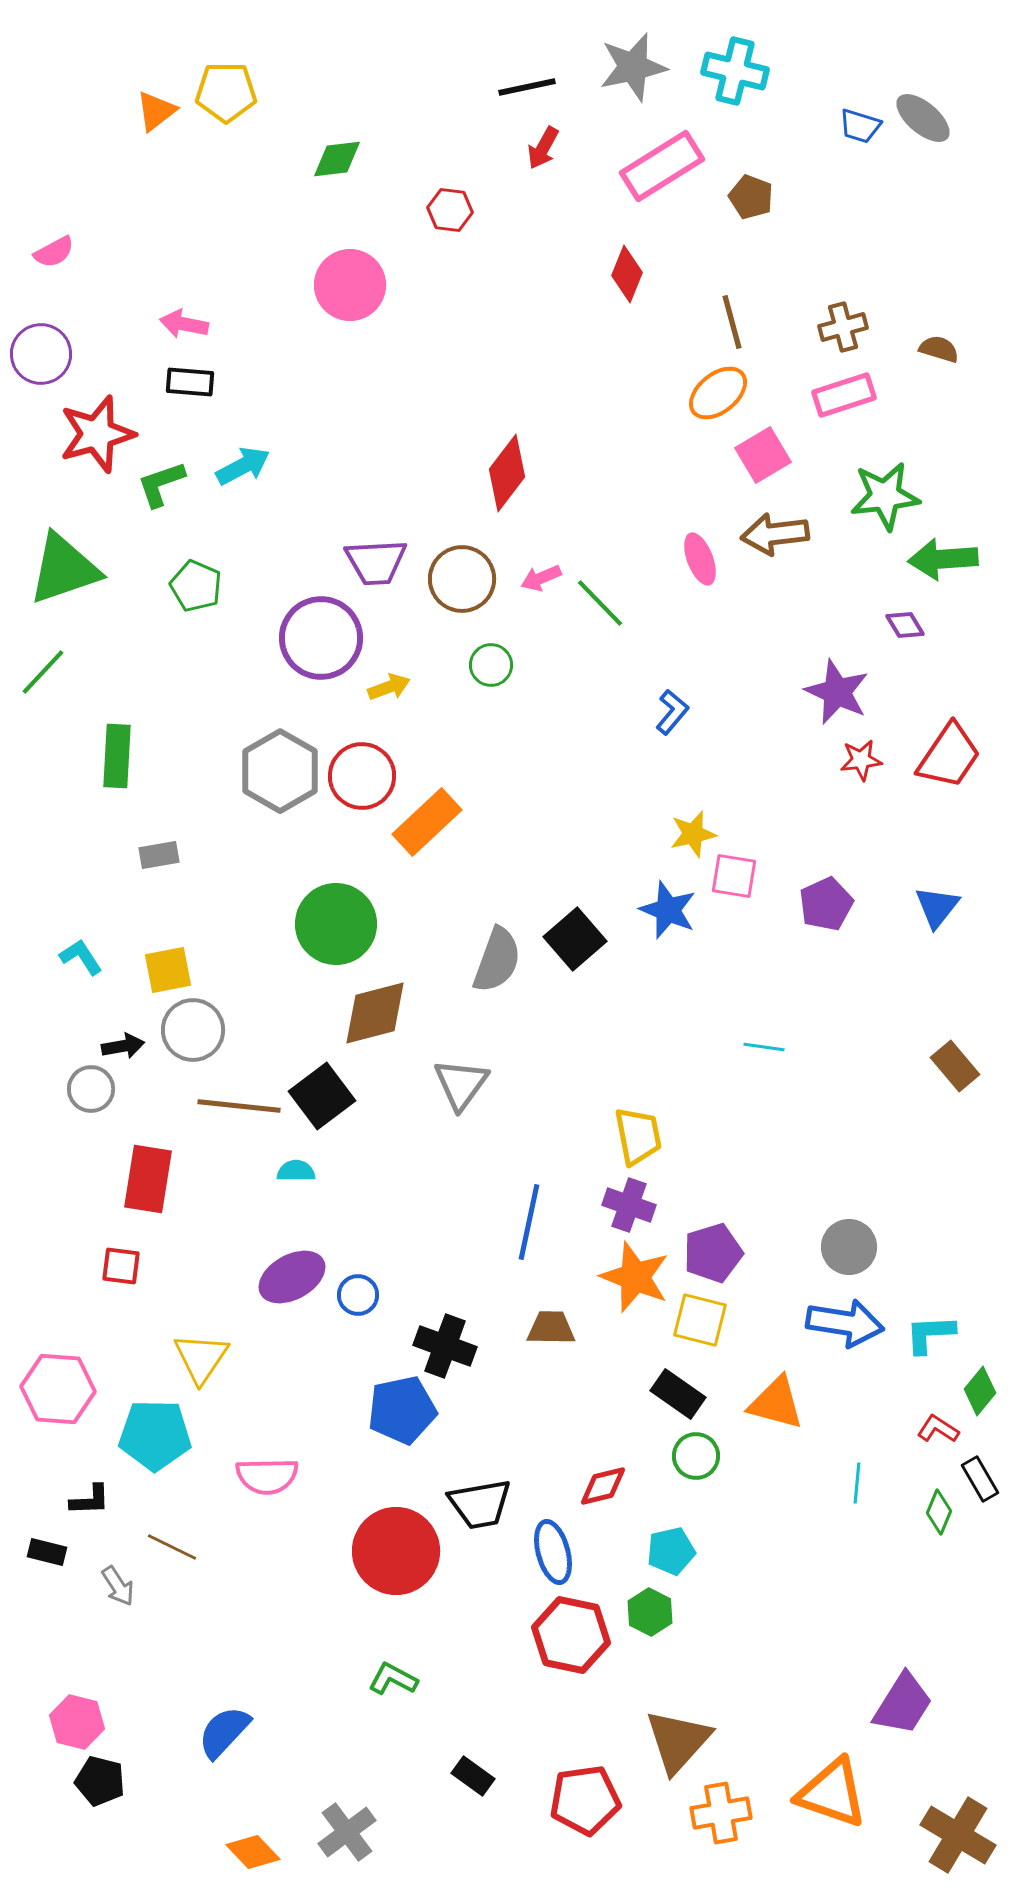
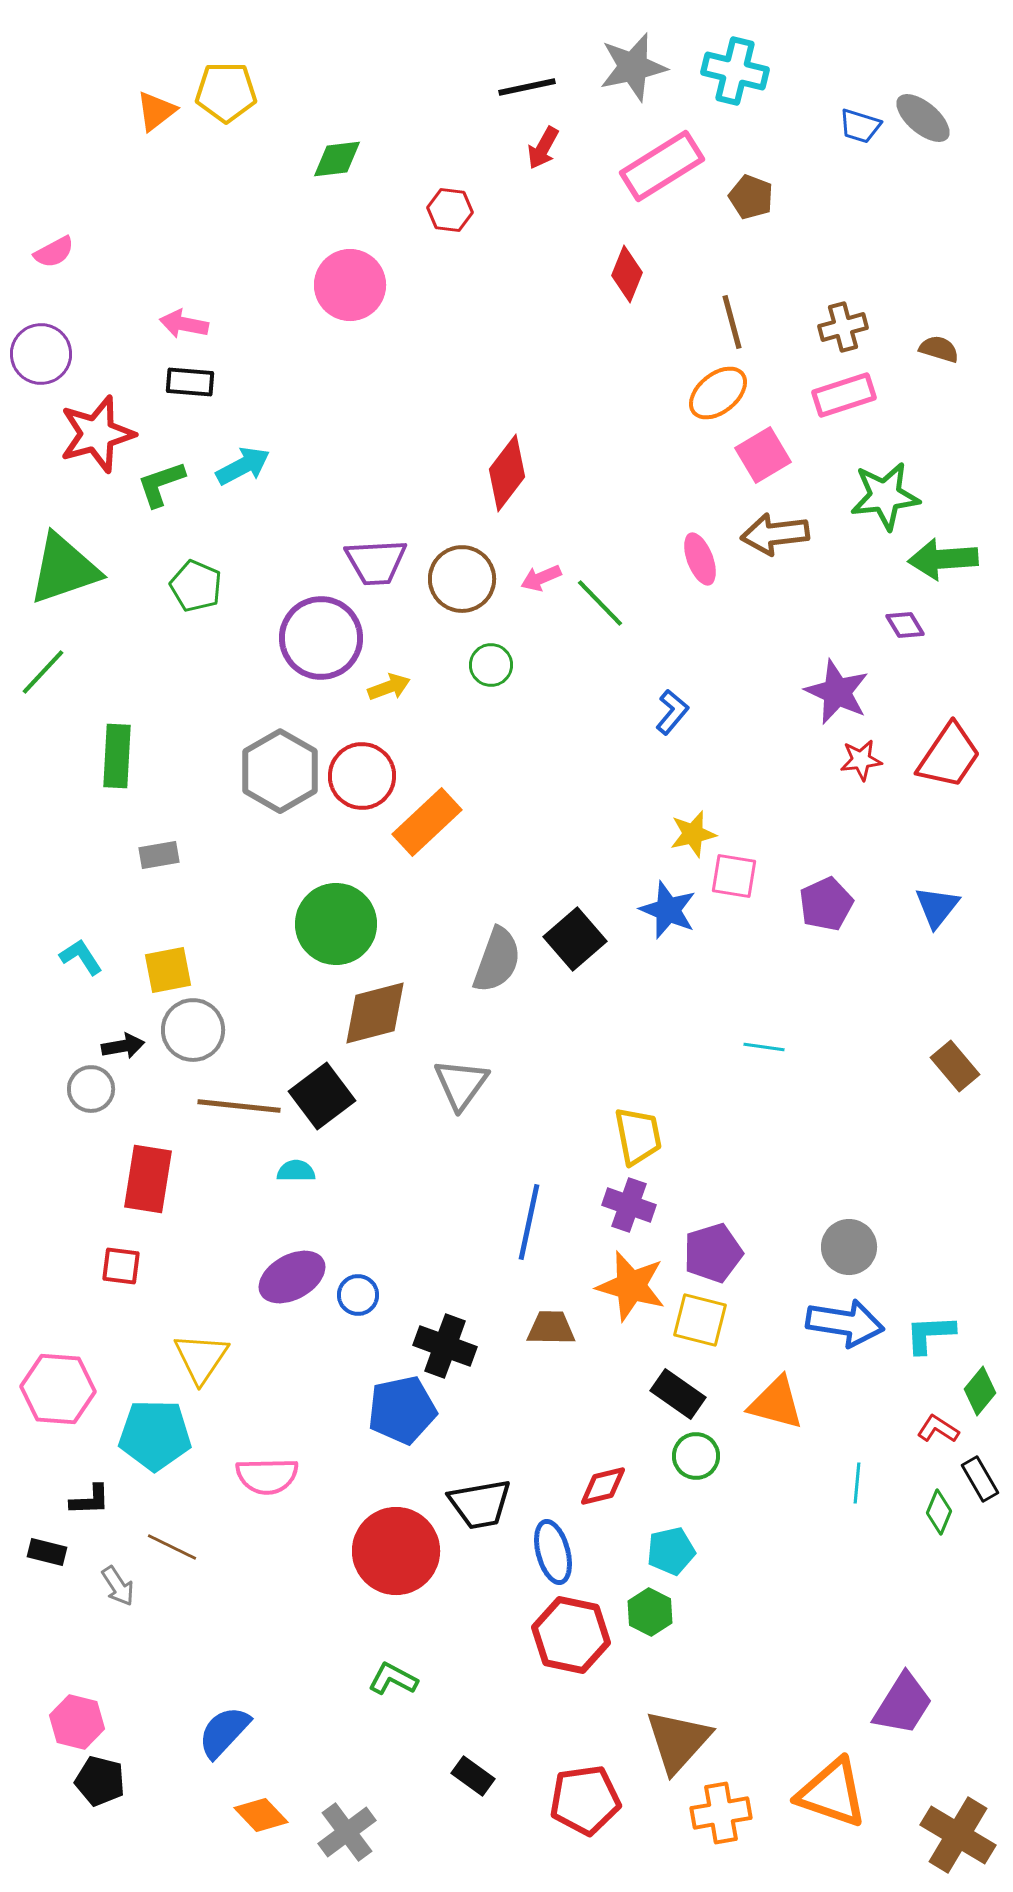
orange star at (635, 1277): moved 4 px left, 9 px down; rotated 6 degrees counterclockwise
orange diamond at (253, 1852): moved 8 px right, 37 px up
